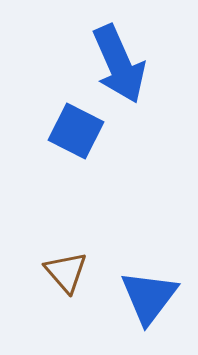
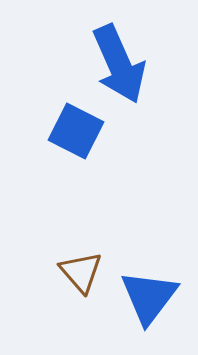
brown triangle: moved 15 px right
